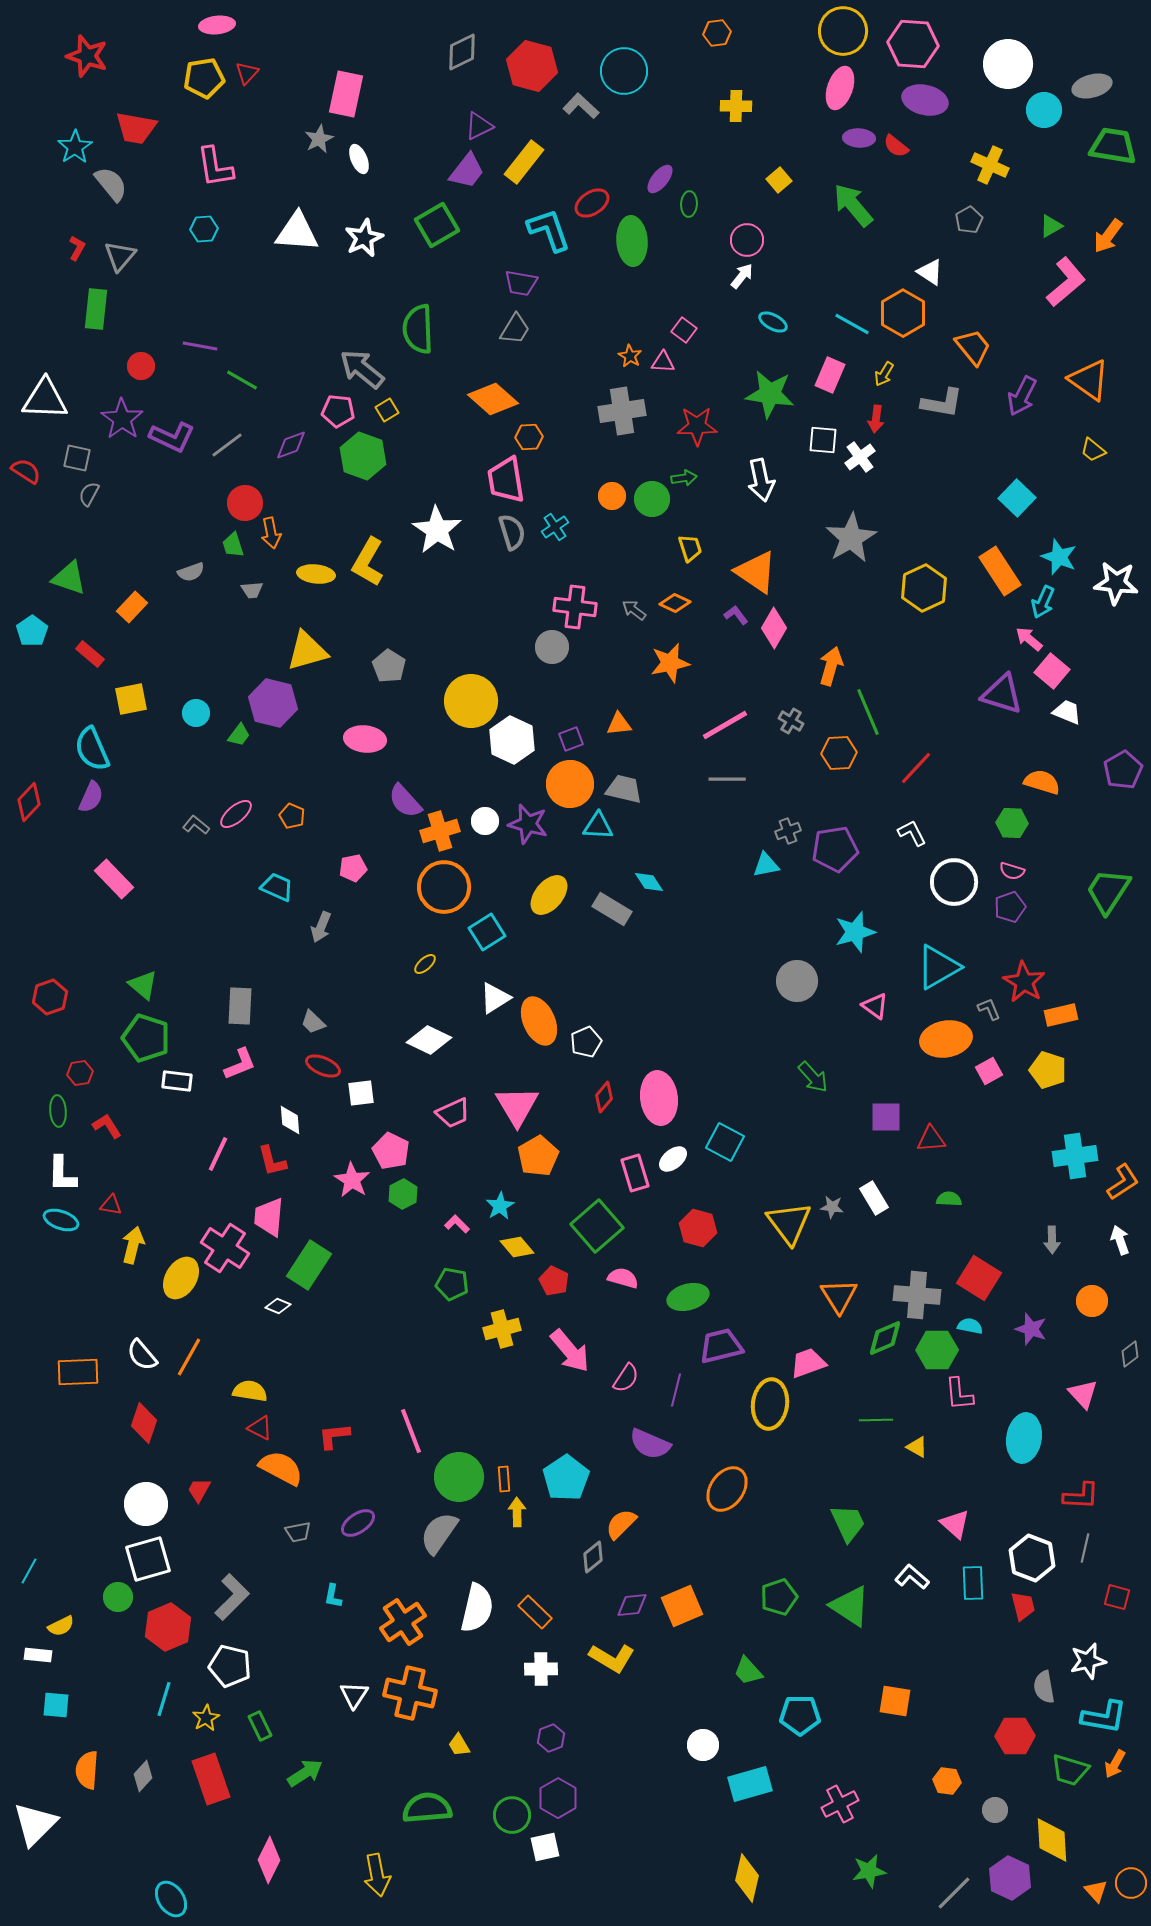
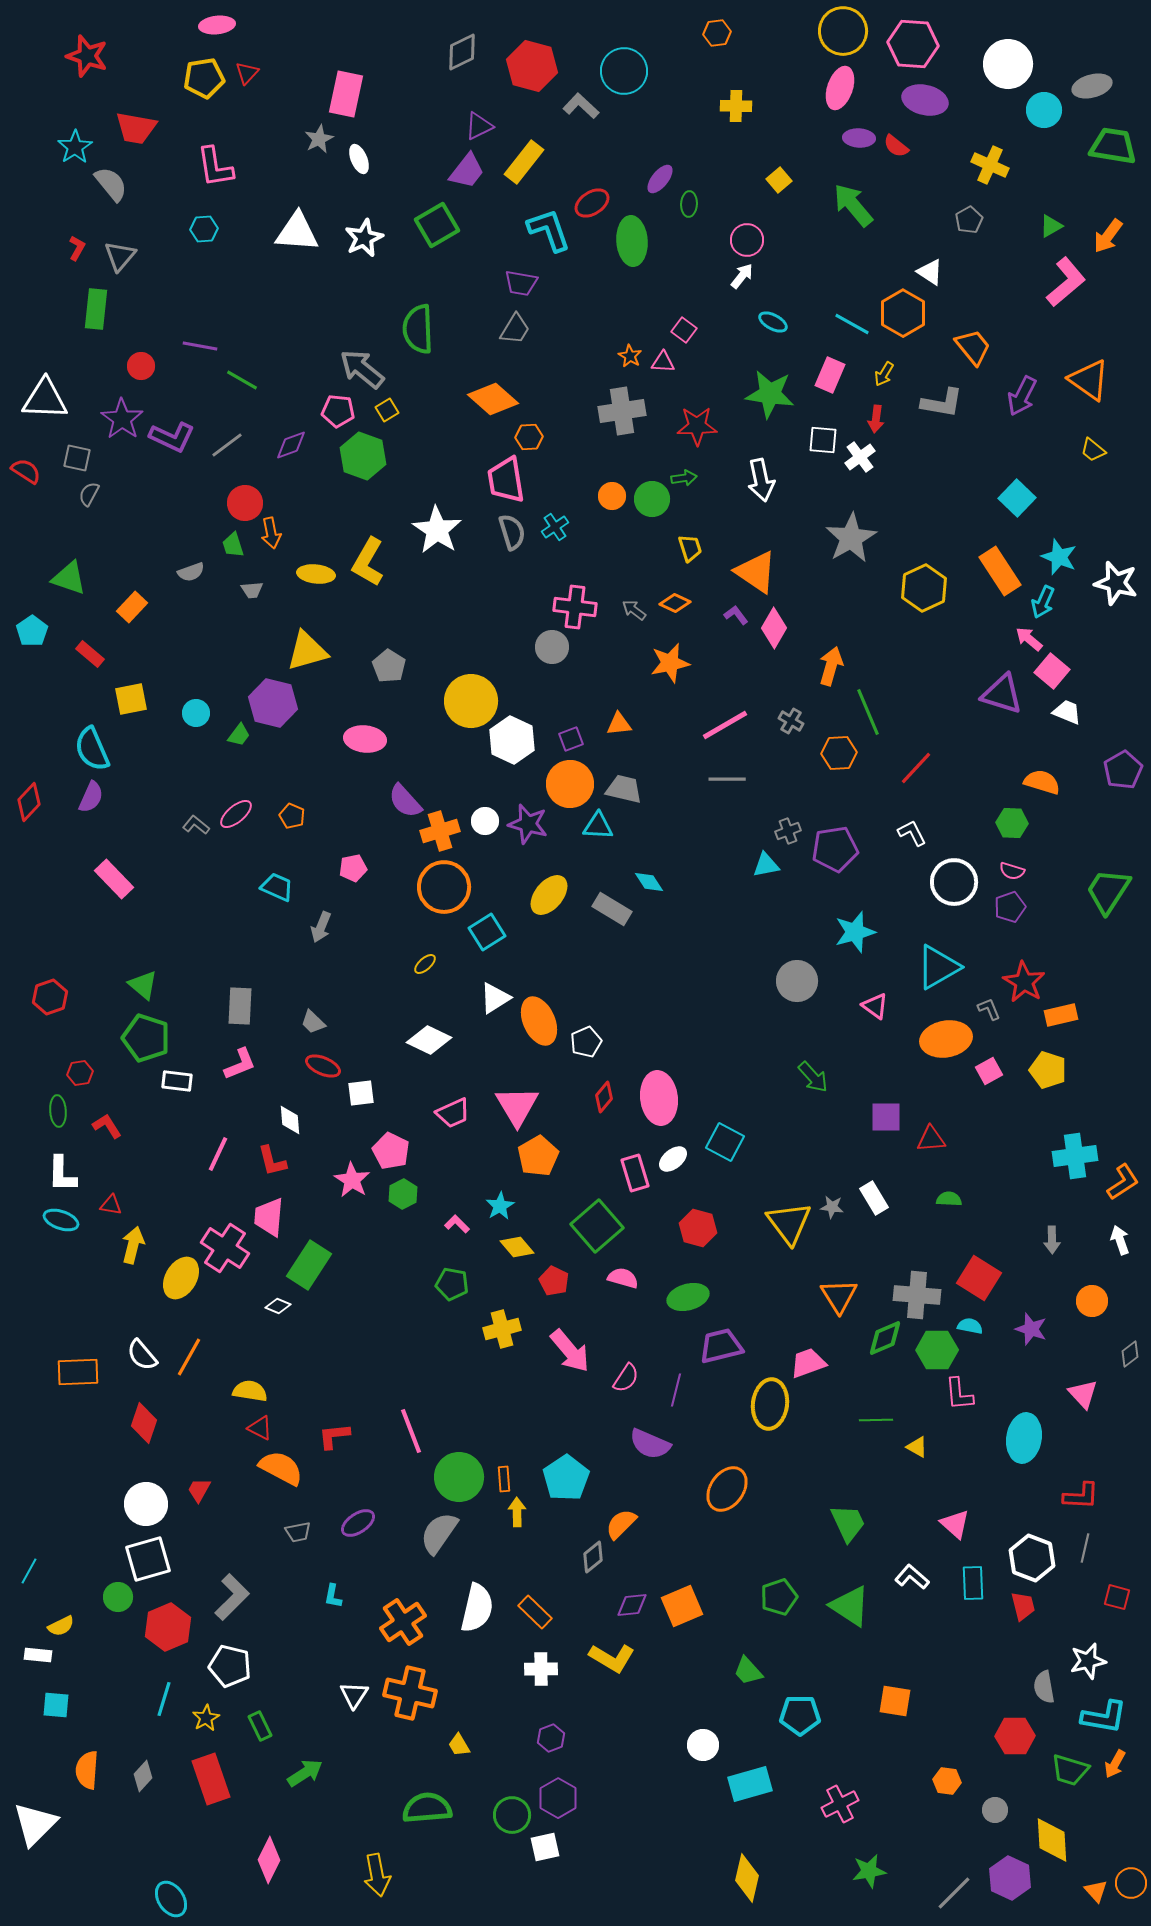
white star at (1116, 583): rotated 9 degrees clockwise
